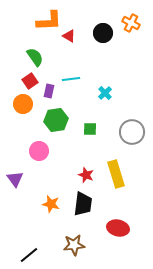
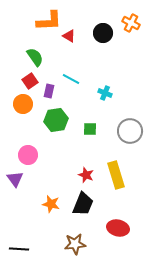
cyan line: rotated 36 degrees clockwise
cyan cross: rotated 24 degrees counterclockwise
gray circle: moved 2 px left, 1 px up
pink circle: moved 11 px left, 4 px down
yellow rectangle: moved 1 px down
black trapezoid: rotated 15 degrees clockwise
brown star: moved 1 px right, 1 px up
black line: moved 10 px left, 6 px up; rotated 42 degrees clockwise
